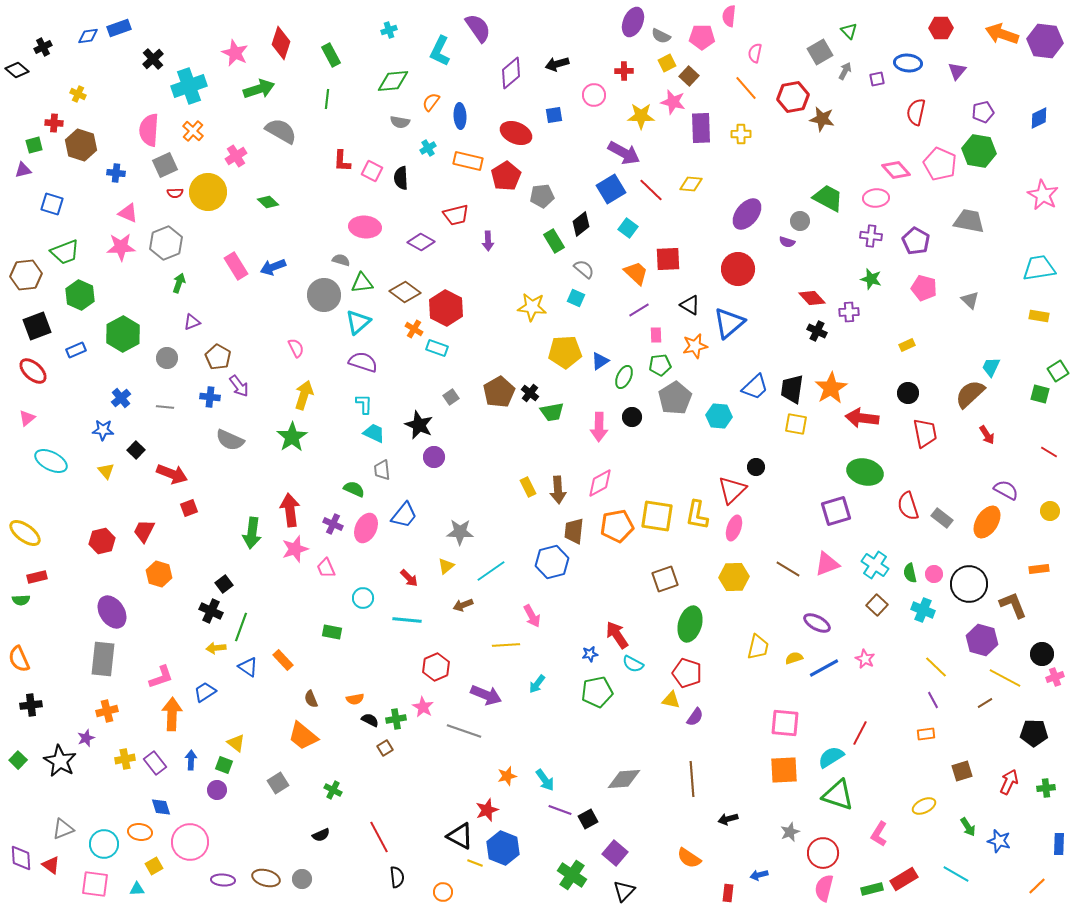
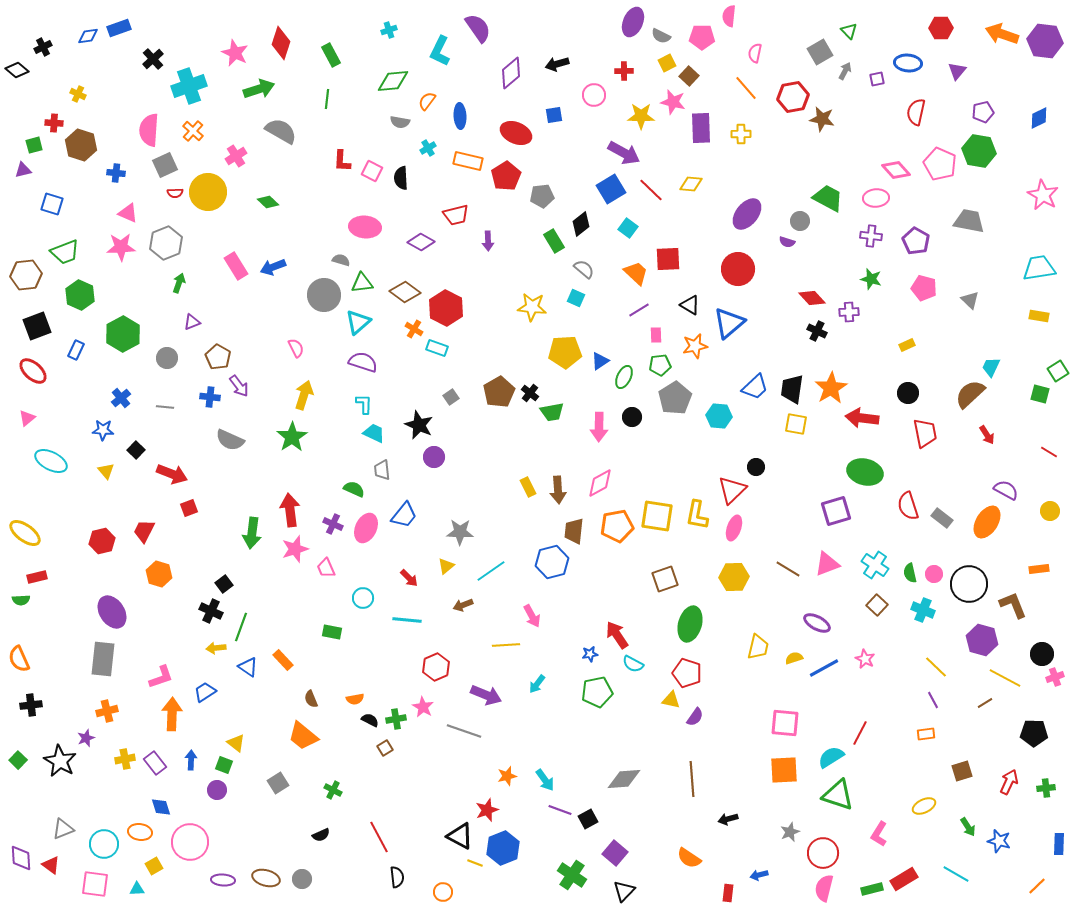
orange semicircle at (431, 102): moved 4 px left, 1 px up
blue rectangle at (76, 350): rotated 42 degrees counterclockwise
blue hexagon at (503, 848): rotated 16 degrees clockwise
